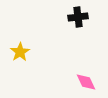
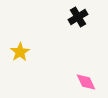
black cross: rotated 24 degrees counterclockwise
